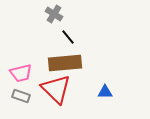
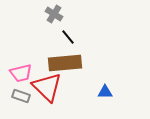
red triangle: moved 9 px left, 2 px up
